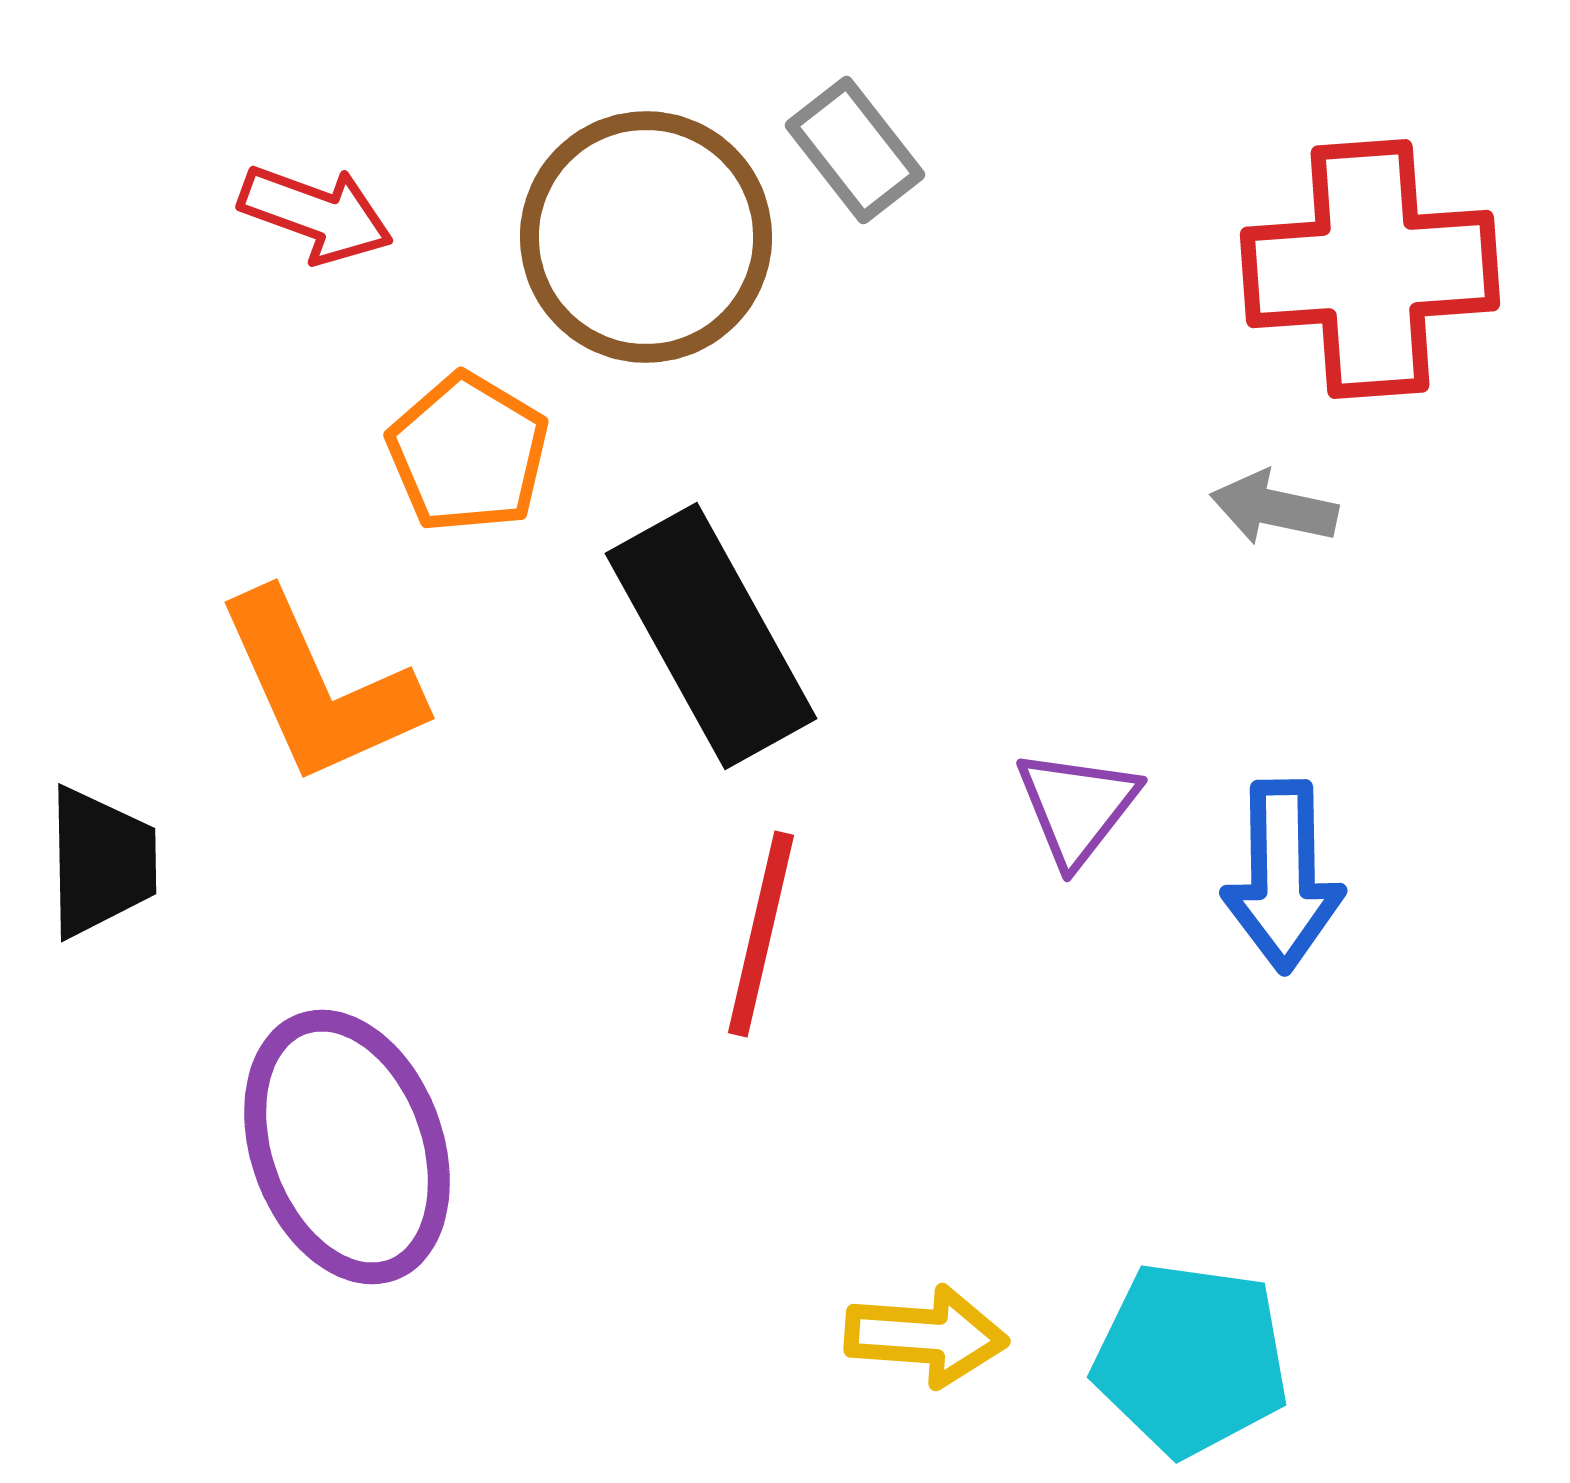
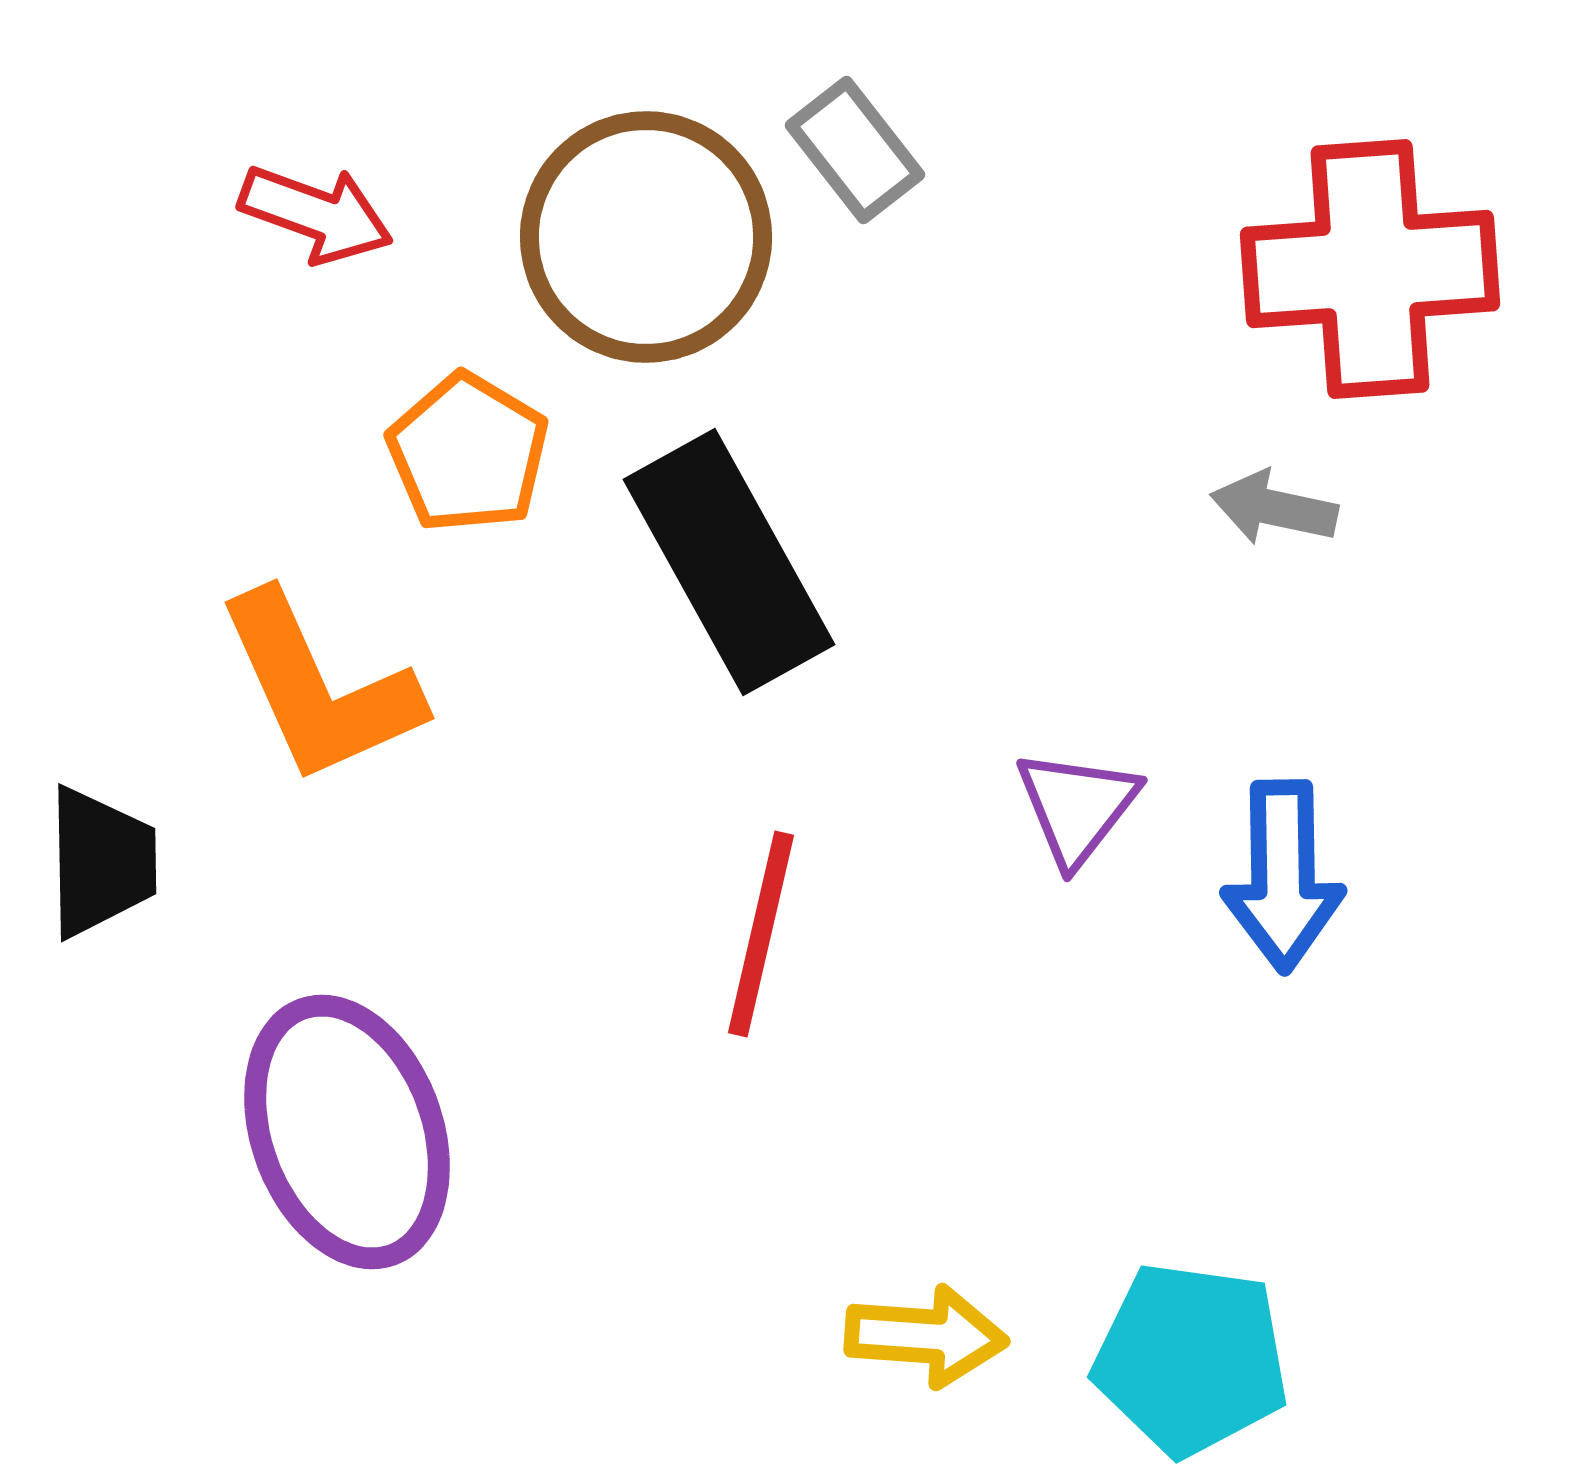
black rectangle: moved 18 px right, 74 px up
purple ellipse: moved 15 px up
